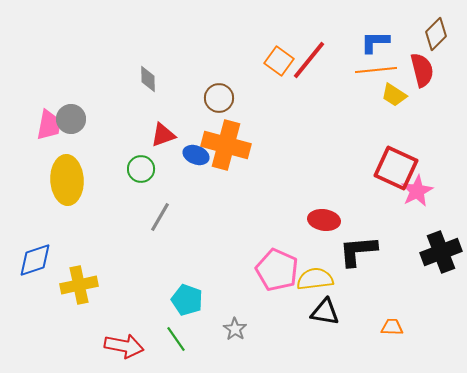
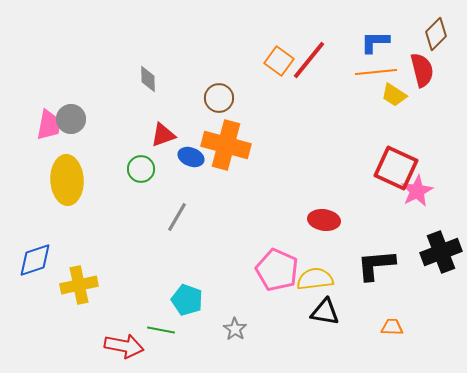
orange line: moved 2 px down
blue ellipse: moved 5 px left, 2 px down
gray line: moved 17 px right
black L-shape: moved 18 px right, 14 px down
green line: moved 15 px left, 9 px up; rotated 44 degrees counterclockwise
